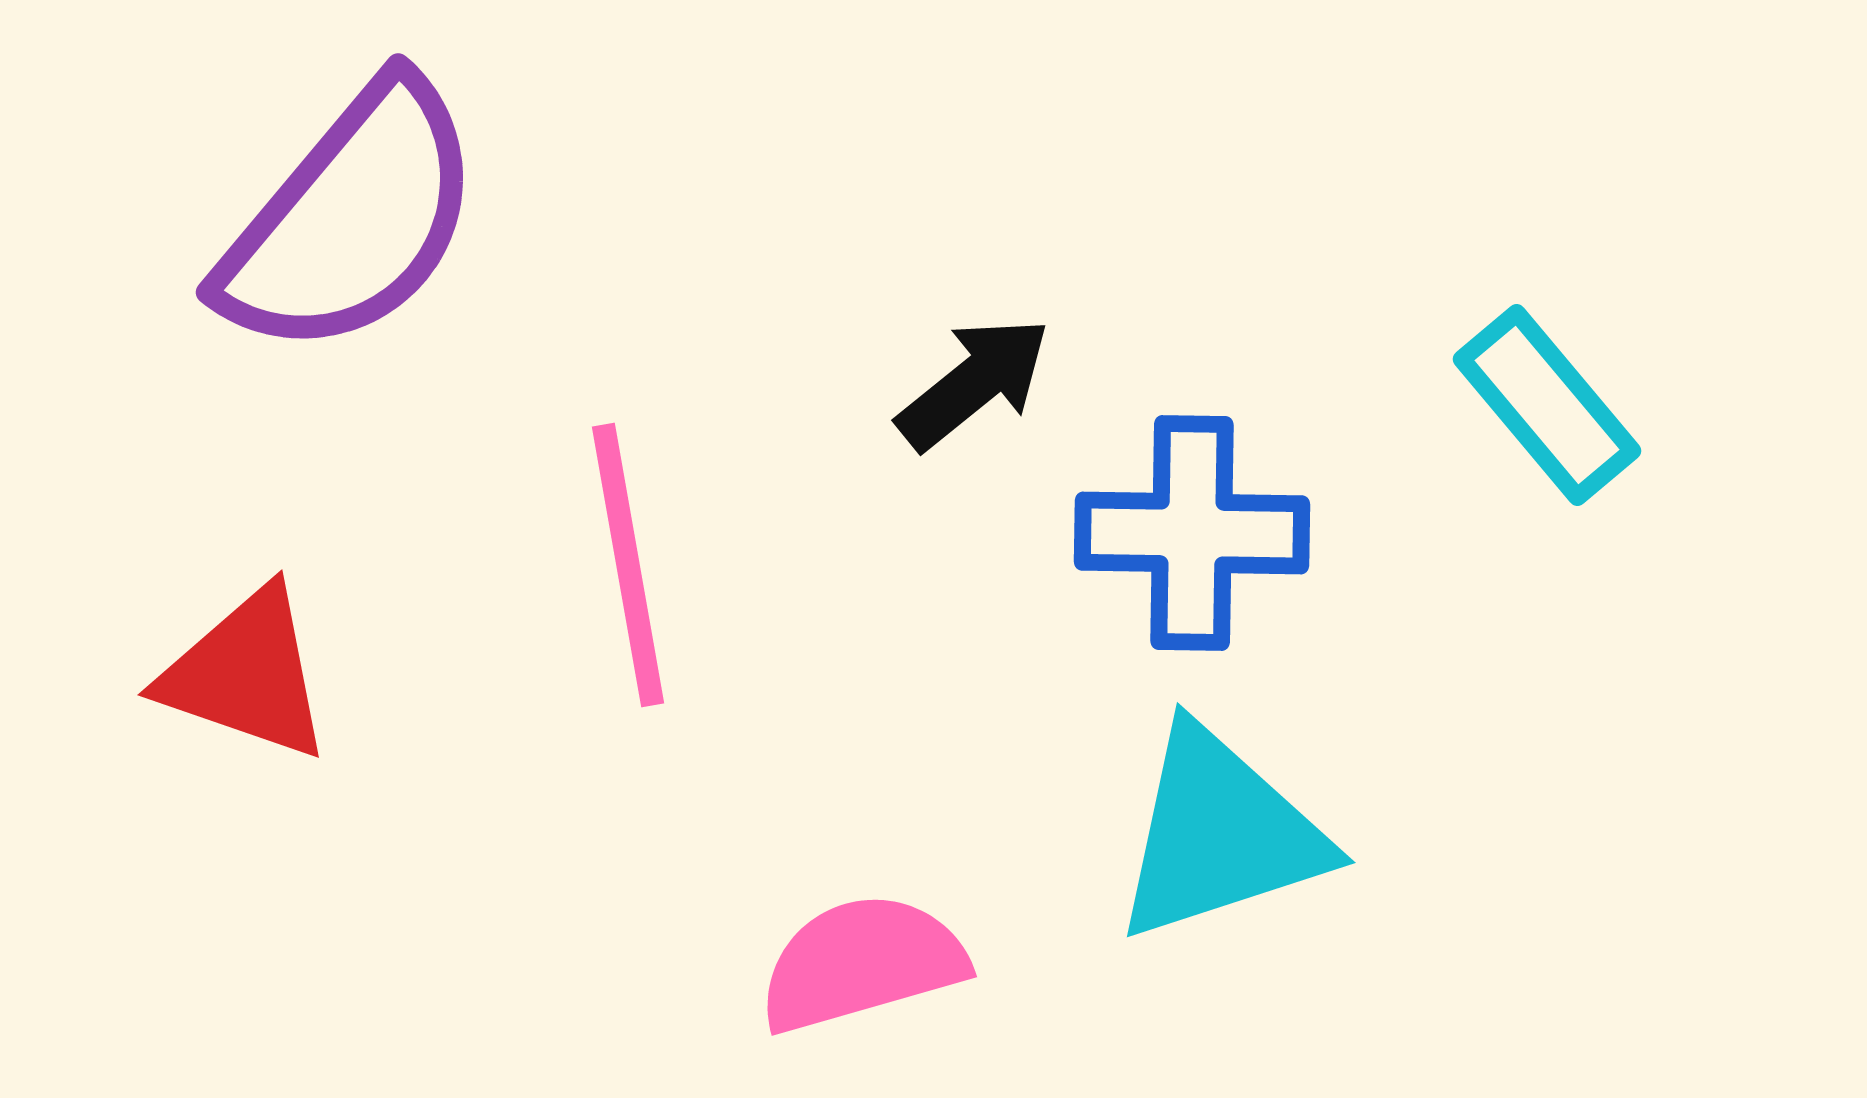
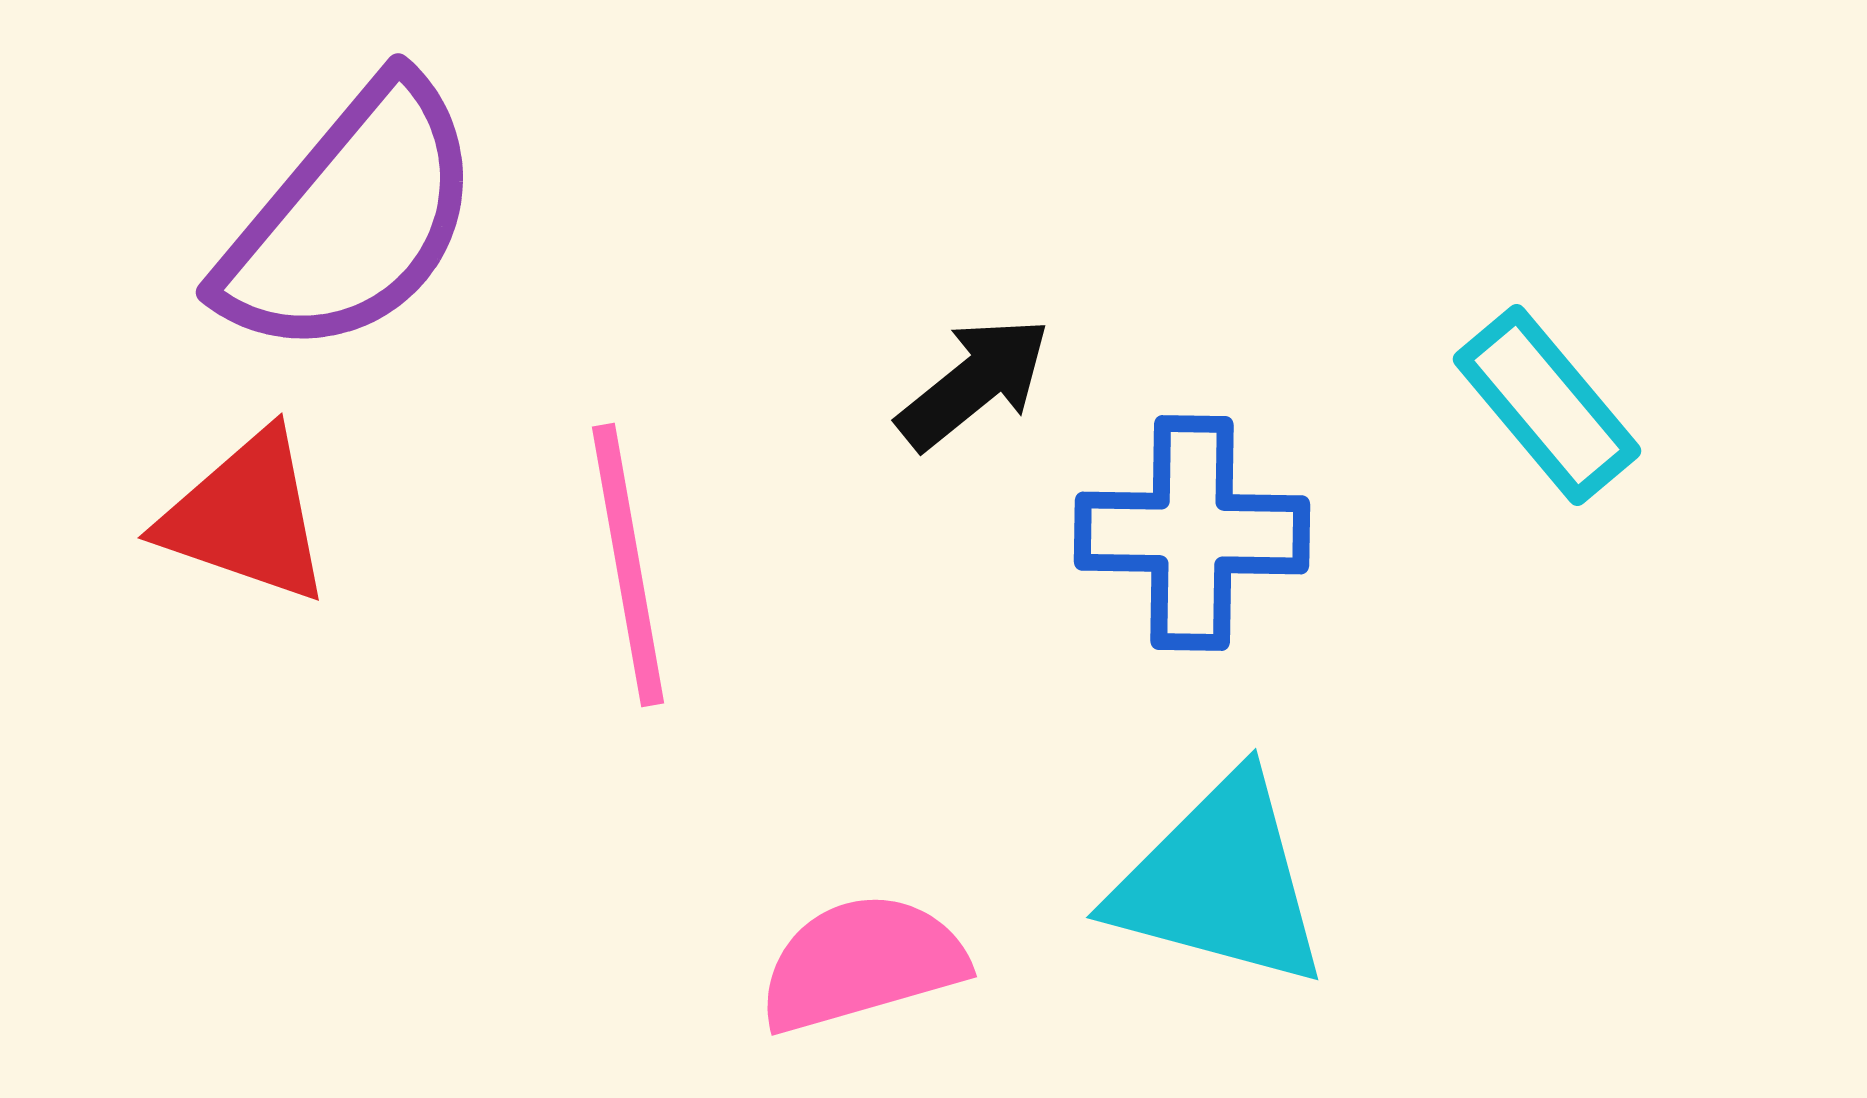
red triangle: moved 157 px up
cyan triangle: moved 48 px down; rotated 33 degrees clockwise
